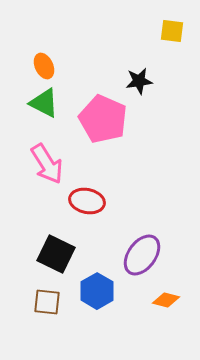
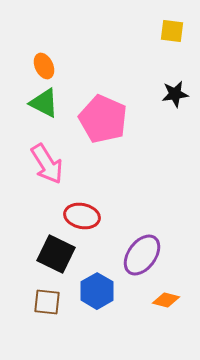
black star: moved 36 px right, 13 px down
red ellipse: moved 5 px left, 15 px down
